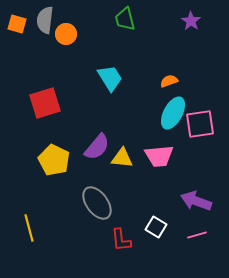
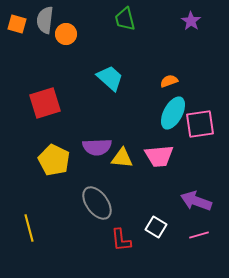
cyan trapezoid: rotated 16 degrees counterclockwise
purple semicircle: rotated 48 degrees clockwise
pink line: moved 2 px right
